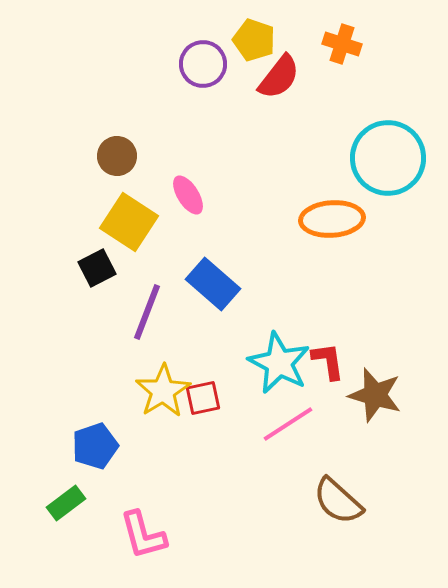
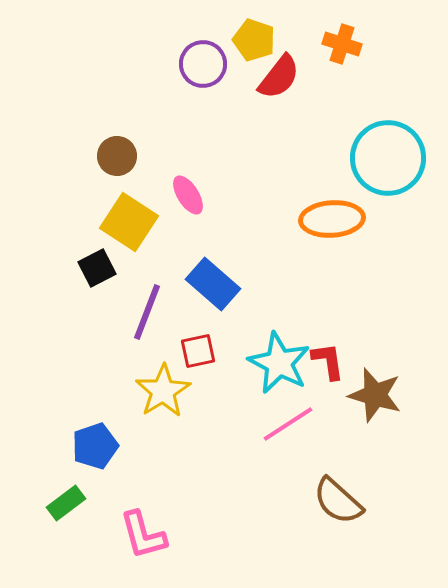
red square: moved 5 px left, 47 px up
